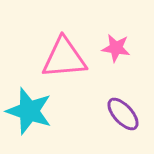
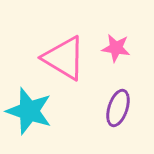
pink triangle: rotated 36 degrees clockwise
purple ellipse: moved 5 px left, 6 px up; rotated 60 degrees clockwise
